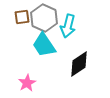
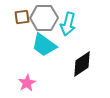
gray hexagon: rotated 24 degrees counterclockwise
cyan arrow: moved 2 px up
cyan trapezoid: rotated 20 degrees counterclockwise
black diamond: moved 3 px right
